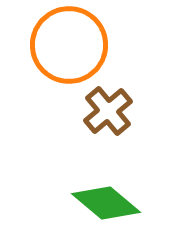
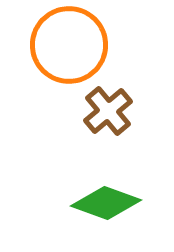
green diamond: rotated 20 degrees counterclockwise
